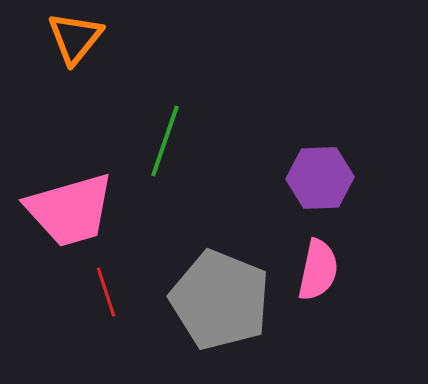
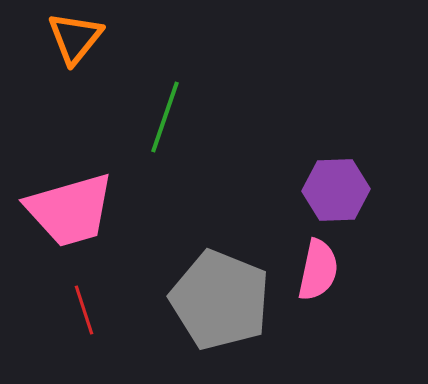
green line: moved 24 px up
purple hexagon: moved 16 px right, 12 px down
red line: moved 22 px left, 18 px down
